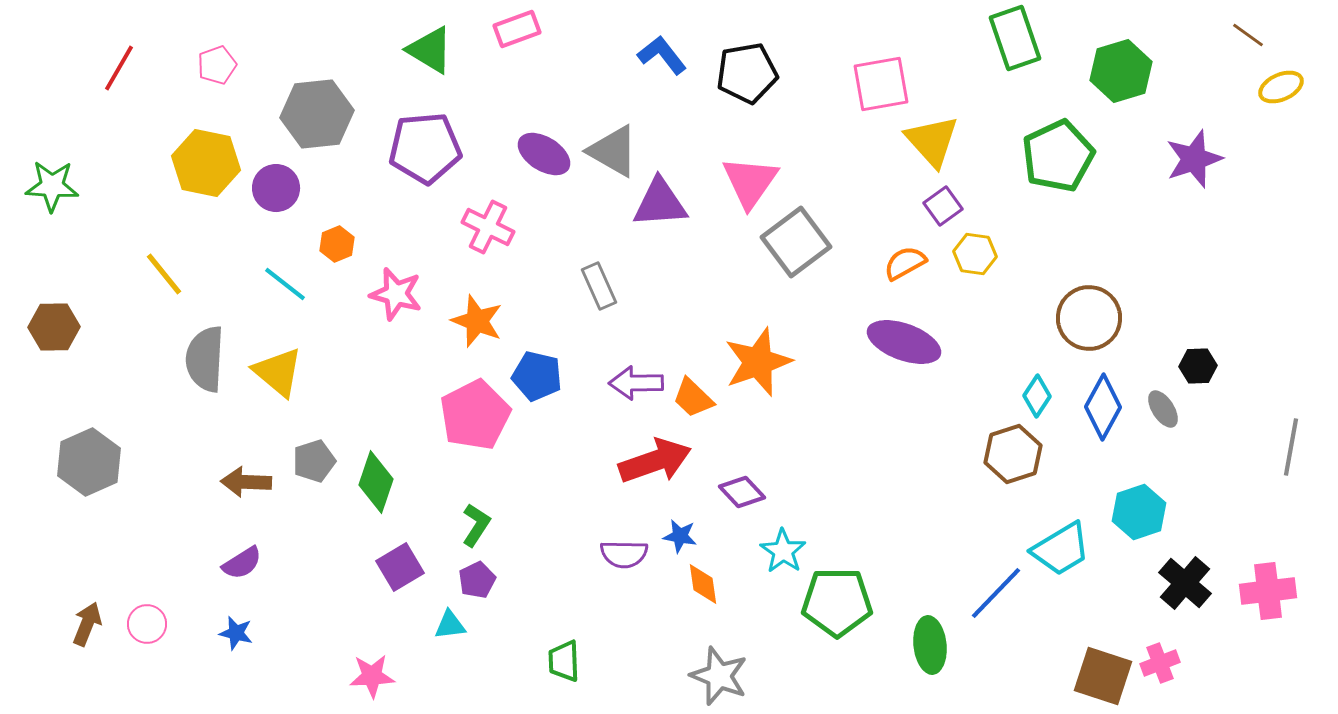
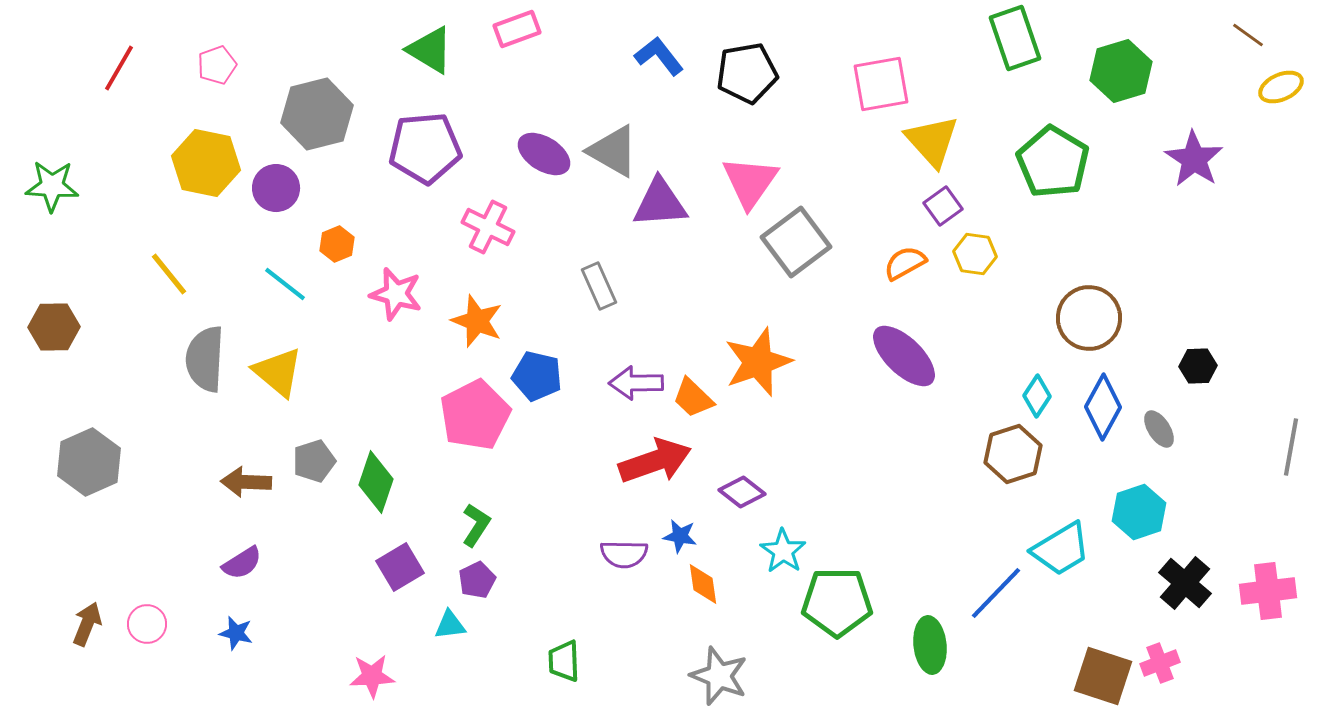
blue L-shape at (662, 55): moved 3 px left, 1 px down
gray hexagon at (317, 114): rotated 8 degrees counterclockwise
green pentagon at (1058, 156): moved 5 px left, 6 px down; rotated 16 degrees counterclockwise
purple star at (1194, 159): rotated 20 degrees counterclockwise
yellow line at (164, 274): moved 5 px right
purple ellipse at (904, 342): moved 14 px down; rotated 24 degrees clockwise
gray ellipse at (1163, 409): moved 4 px left, 20 px down
purple diamond at (742, 492): rotated 9 degrees counterclockwise
